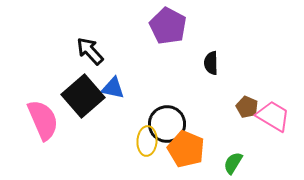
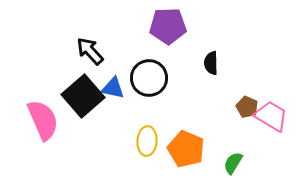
purple pentagon: rotated 30 degrees counterclockwise
pink trapezoid: moved 2 px left
black circle: moved 18 px left, 46 px up
